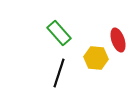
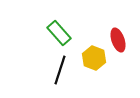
yellow hexagon: moved 2 px left; rotated 15 degrees clockwise
black line: moved 1 px right, 3 px up
